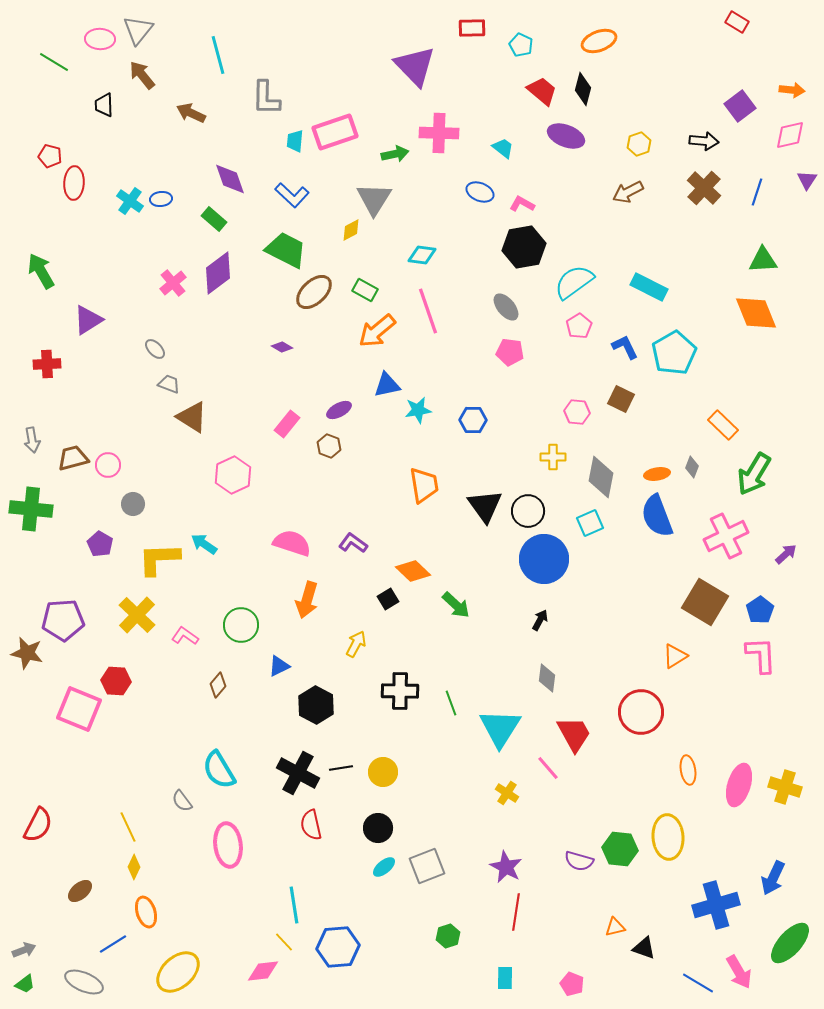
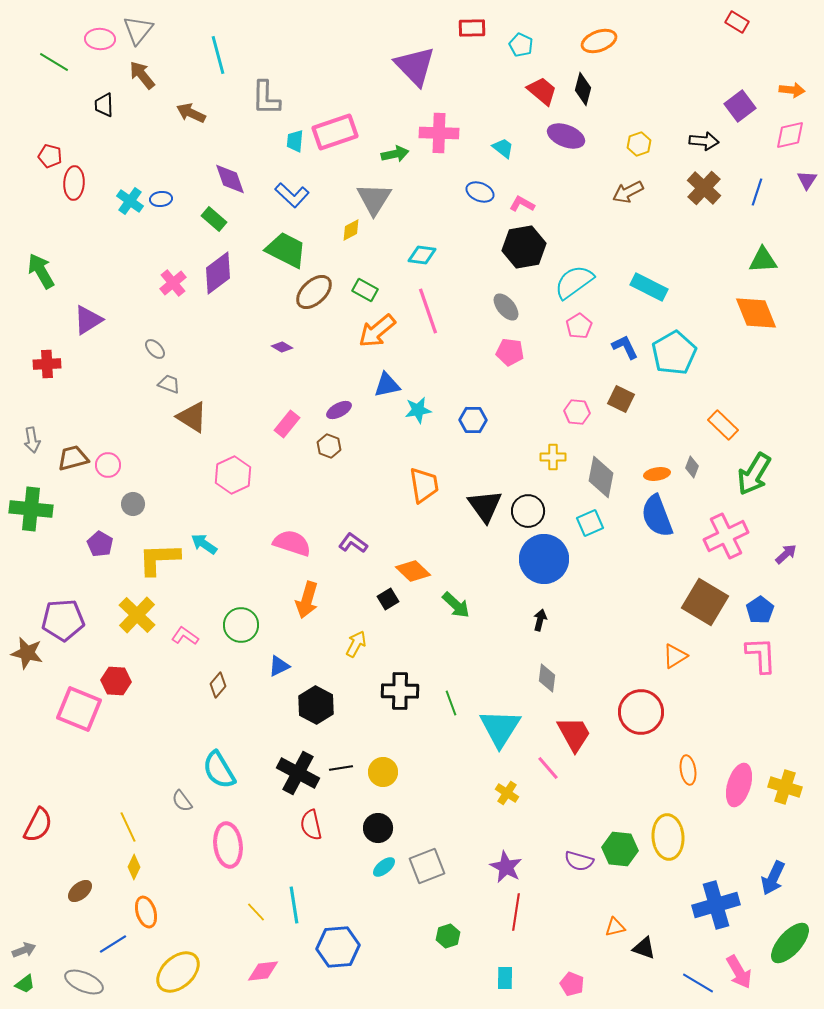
black arrow at (540, 620): rotated 15 degrees counterclockwise
yellow line at (284, 942): moved 28 px left, 30 px up
